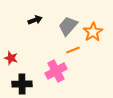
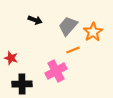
black arrow: rotated 40 degrees clockwise
